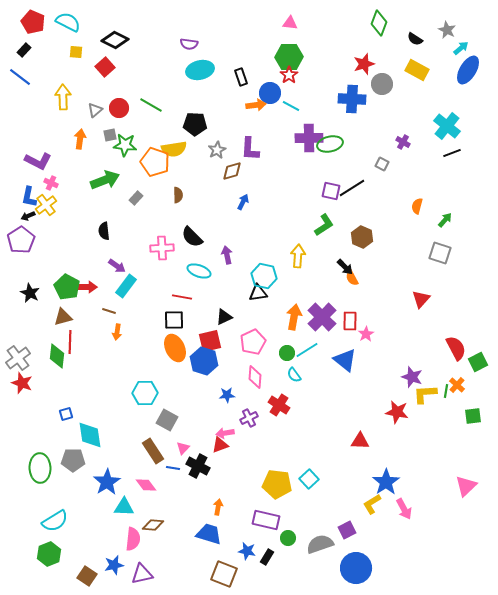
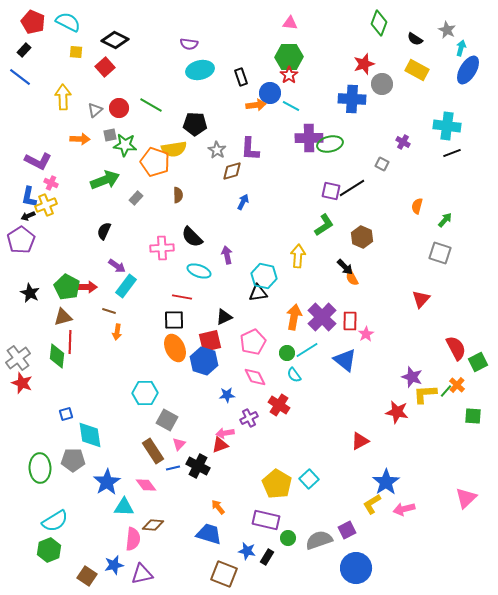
cyan arrow at (461, 48): rotated 35 degrees counterclockwise
cyan cross at (447, 126): rotated 32 degrees counterclockwise
orange arrow at (80, 139): rotated 84 degrees clockwise
gray star at (217, 150): rotated 12 degrees counterclockwise
yellow cross at (46, 205): rotated 15 degrees clockwise
black semicircle at (104, 231): rotated 30 degrees clockwise
pink diamond at (255, 377): rotated 30 degrees counterclockwise
green line at (446, 391): rotated 32 degrees clockwise
green square at (473, 416): rotated 12 degrees clockwise
red triangle at (360, 441): rotated 30 degrees counterclockwise
pink triangle at (183, 448): moved 4 px left, 4 px up
blue line at (173, 468): rotated 24 degrees counterclockwise
yellow pentagon at (277, 484): rotated 24 degrees clockwise
pink triangle at (466, 486): moved 12 px down
orange arrow at (218, 507): rotated 49 degrees counterclockwise
pink arrow at (404, 509): rotated 105 degrees clockwise
gray semicircle at (320, 544): moved 1 px left, 4 px up
green hexagon at (49, 554): moved 4 px up
